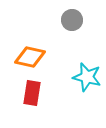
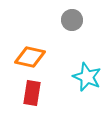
cyan star: rotated 8 degrees clockwise
